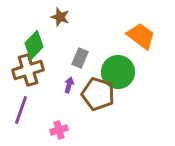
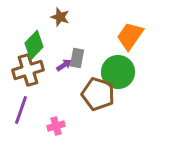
orange trapezoid: moved 11 px left; rotated 92 degrees counterclockwise
gray rectangle: moved 3 px left; rotated 12 degrees counterclockwise
purple arrow: moved 5 px left, 20 px up; rotated 42 degrees clockwise
pink cross: moved 3 px left, 4 px up
